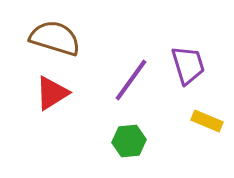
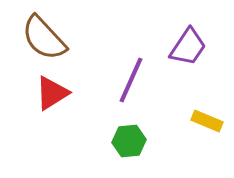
brown semicircle: moved 11 px left; rotated 150 degrees counterclockwise
purple trapezoid: moved 18 px up; rotated 51 degrees clockwise
purple line: rotated 12 degrees counterclockwise
